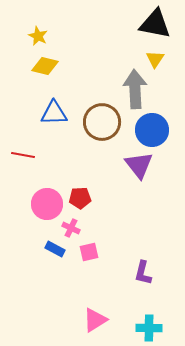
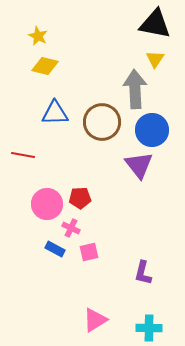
blue triangle: moved 1 px right
